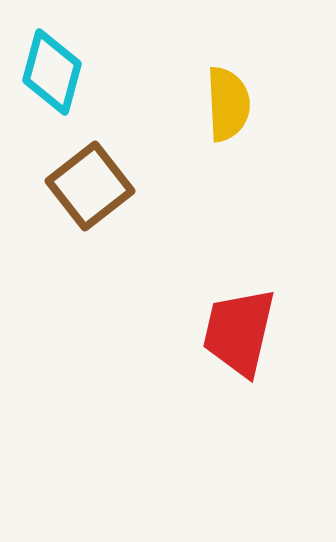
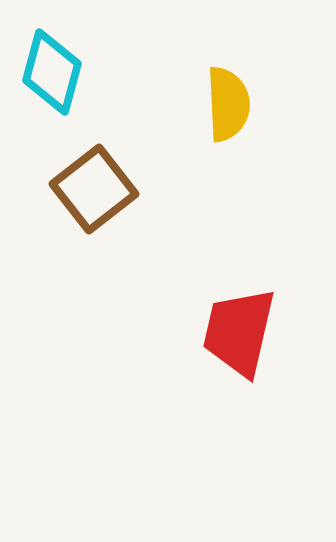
brown square: moved 4 px right, 3 px down
